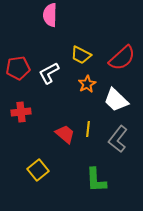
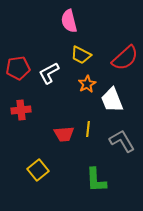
pink semicircle: moved 19 px right, 6 px down; rotated 15 degrees counterclockwise
red semicircle: moved 3 px right
white trapezoid: moved 4 px left; rotated 24 degrees clockwise
red cross: moved 2 px up
red trapezoid: moved 1 px left; rotated 135 degrees clockwise
gray L-shape: moved 4 px right, 2 px down; rotated 112 degrees clockwise
